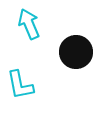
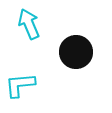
cyan L-shape: rotated 96 degrees clockwise
